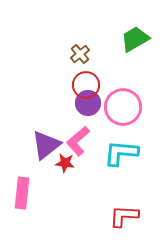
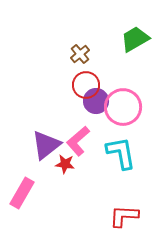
purple circle: moved 8 px right, 2 px up
cyan L-shape: rotated 75 degrees clockwise
red star: moved 1 px down
pink rectangle: rotated 24 degrees clockwise
